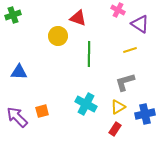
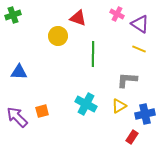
pink cross: moved 1 px left, 4 px down
yellow line: moved 9 px right, 1 px up; rotated 40 degrees clockwise
green line: moved 4 px right
gray L-shape: moved 2 px right, 2 px up; rotated 20 degrees clockwise
yellow triangle: moved 1 px right, 1 px up
red rectangle: moved 17 px right, 8 px down
